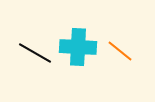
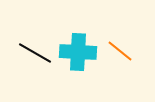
cyan cross: moved 5 px down
